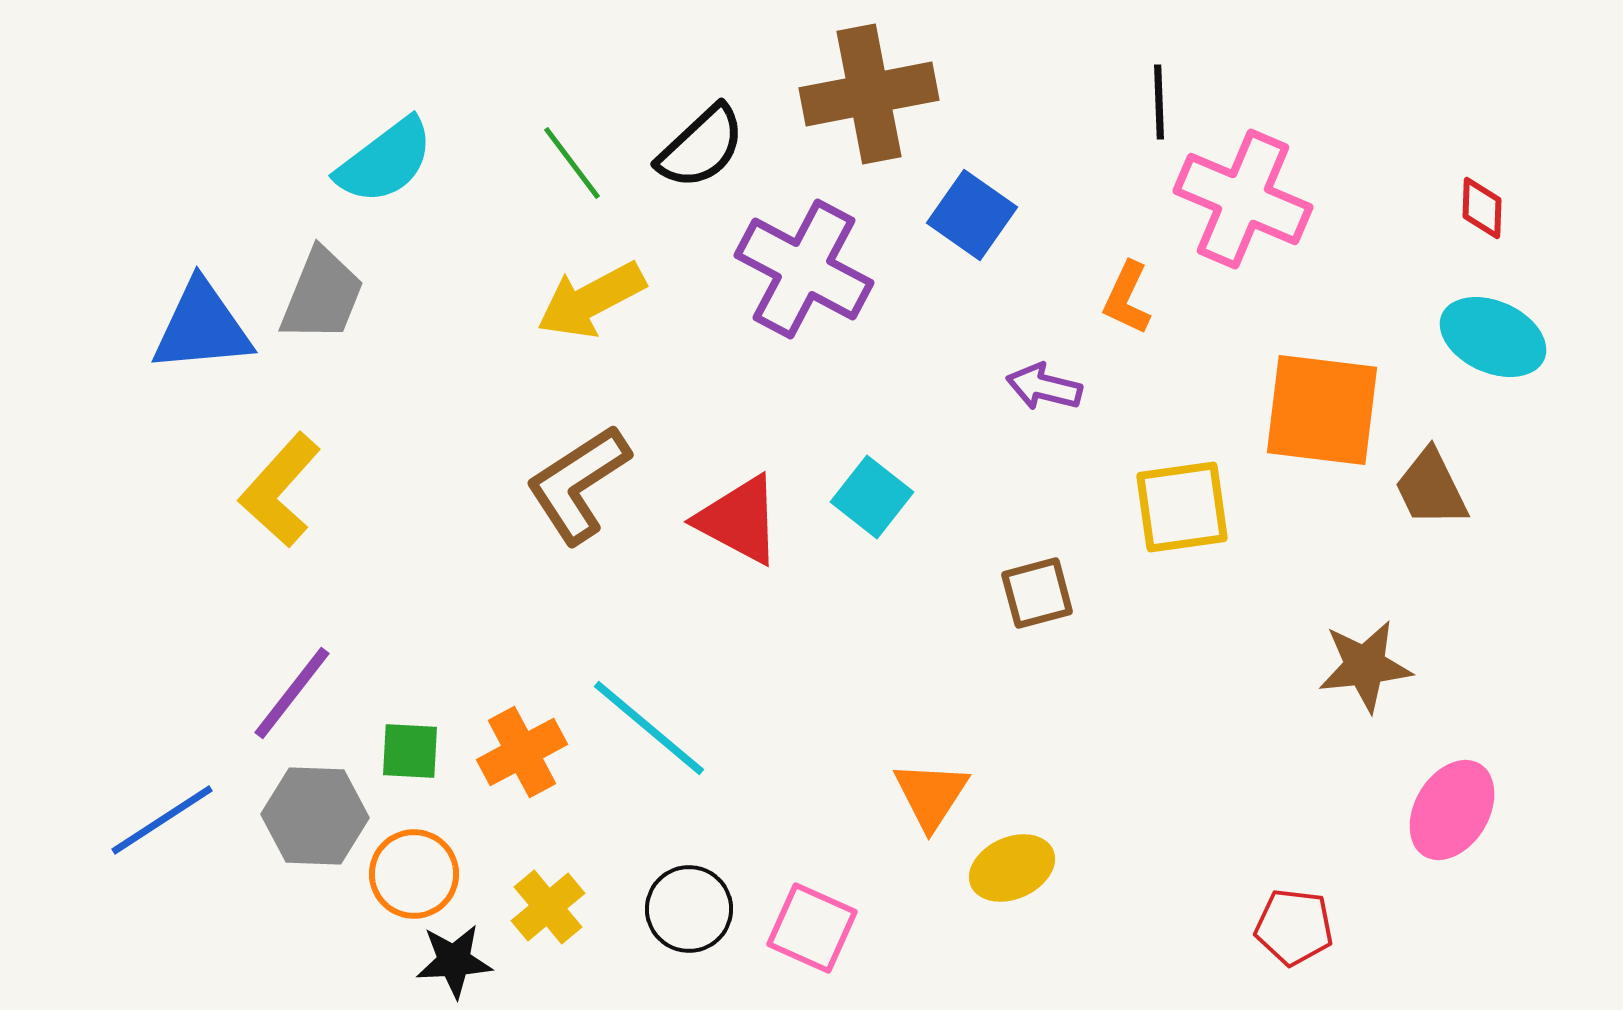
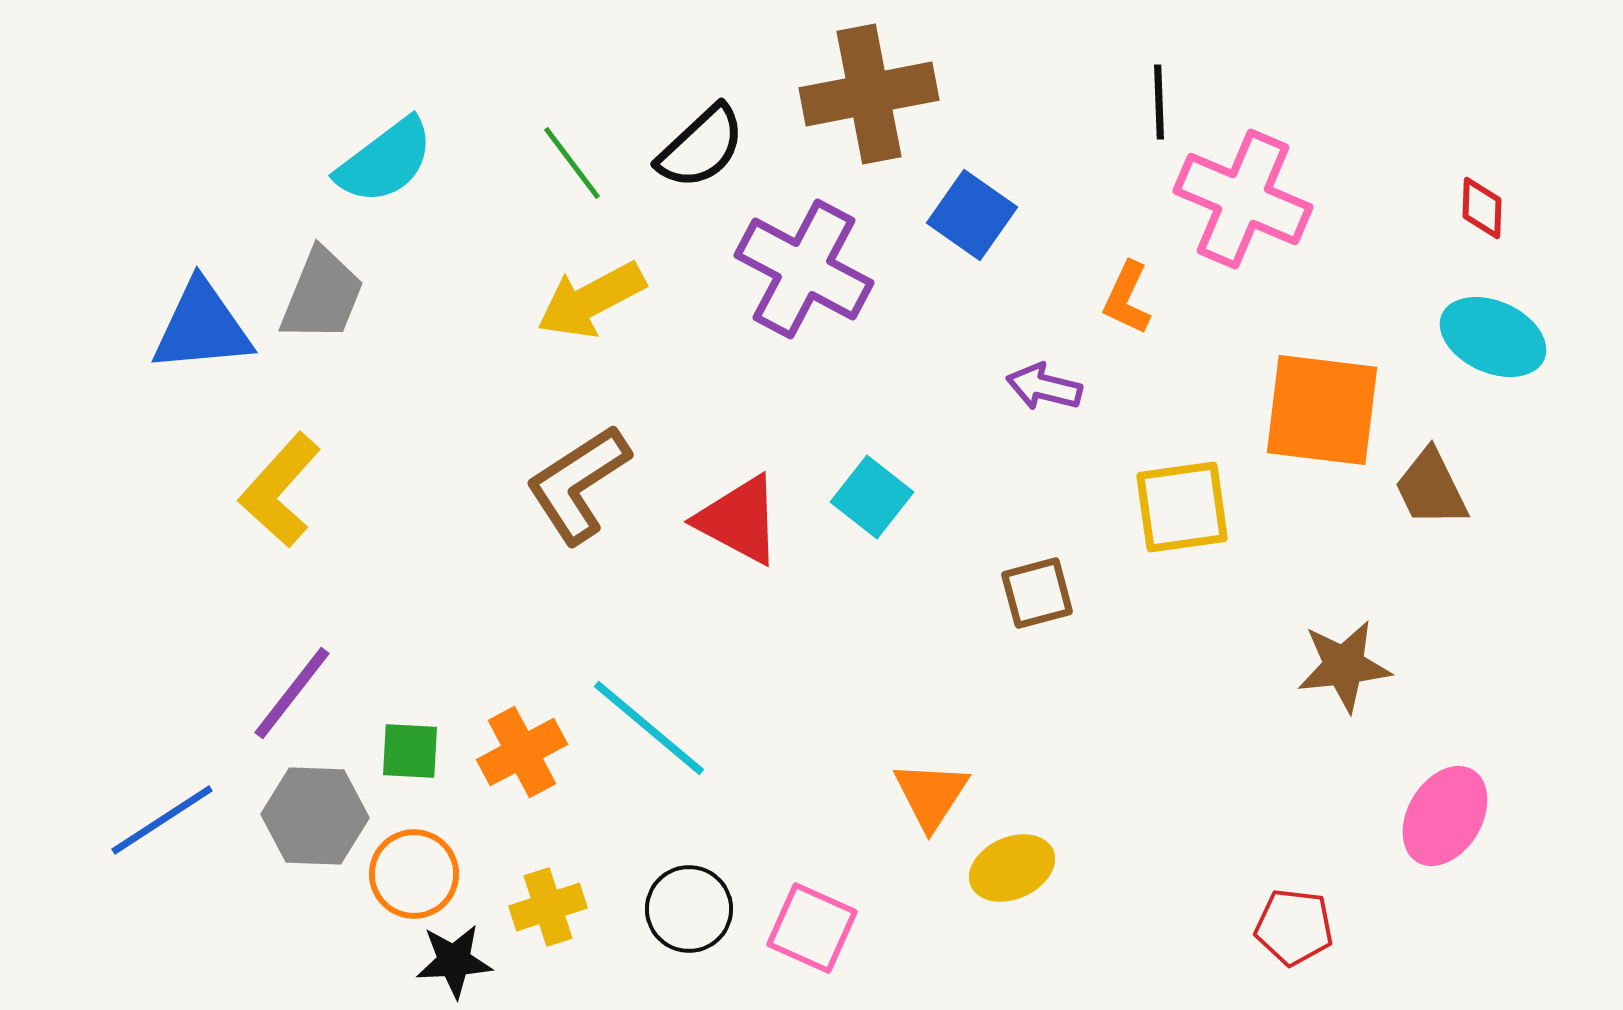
brown star: moved 21 px left
pink ellipse: moved 7 px left, 6 px down
yellow cross: rotated 22 degrees clockwise
